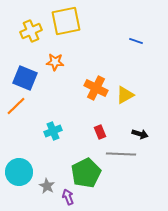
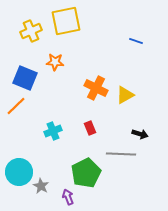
red rectangle: moved 10 px left, 4 px up
gray star: moved 6 px left
